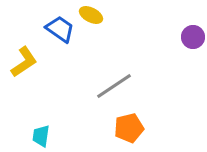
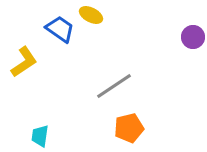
cyan trapezoid: moved 1 px left
